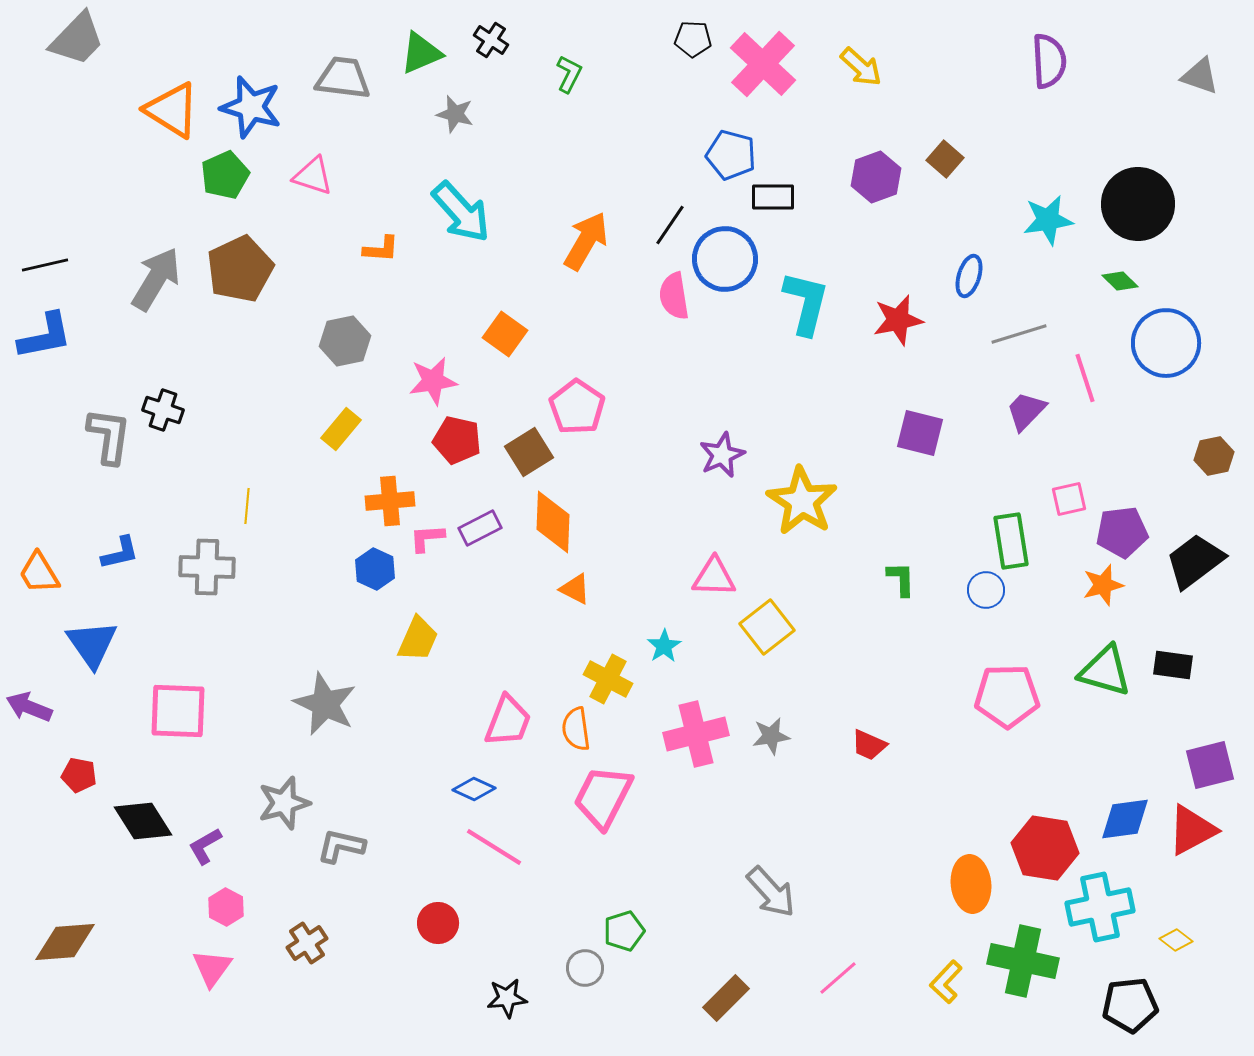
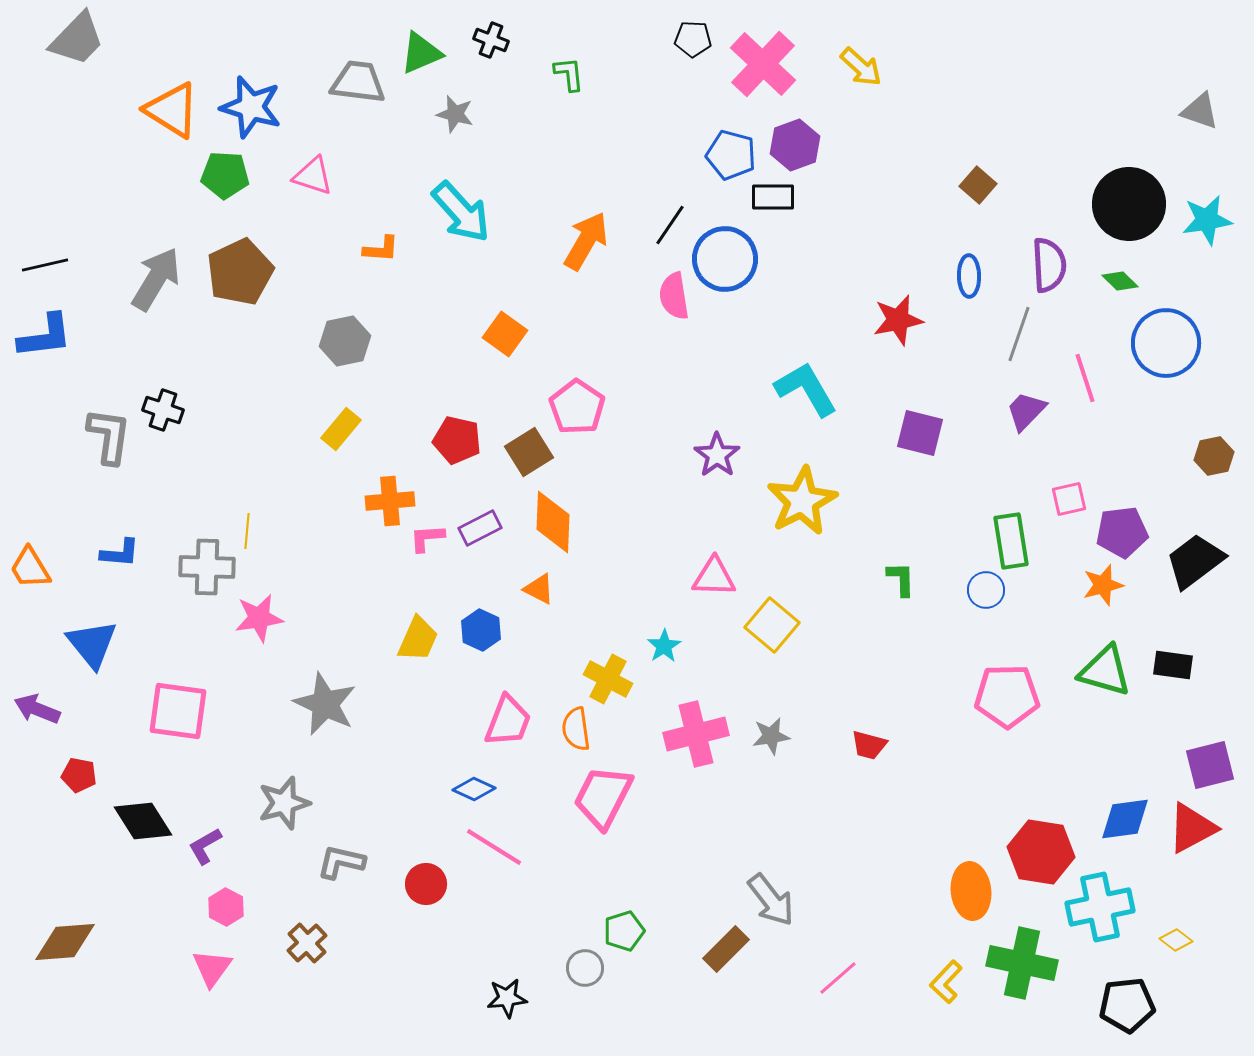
black cross at (491, 40): rotated 12 degrees counterclockwise
purple semicircle at (1049, 61): moved 204 px down
green L-shape at (569, 74): rotated 33 degrees counterclockwise
gray triangle at (1200, 76): moved 35 px down
gray trapezoid at (343, 78): moved 15 px right, 4 px down
brown square at (945, 159): moved 33 px right, 26 px down
green pentagon at (225, 175): rotated 27 degrees clockwise
purple hexagon at (876, 177): moved 81 px left, 32 px up
black circle at (1138, 204): moved 9 px left
cyan star at (1048, 220): moved 159 px right
brown pentagon at (240, 269): moved 3 px down
blue ellipse at (969, 276): rotated 18 degrees counterclockwise
cyan L-shape at (806, 303): moved 86 px down; rotated 44 degrees counterclockwise
gray line at (1019, 334): rotated 54 degrees counterclockwise
blue L-shape at (45, 336): rotated 4 degrees clockwise
pink star at (433, 381): moved 174 px left, 237 px down
purple star at (722, 455): moved 5 px left; rotated 12 degrees counterclockwise
yellow star at (802, 501): rotated 12 degrees clockwise
yellow line at (247, 506): moved 25 px down
blue L-shape at (120, 553): rotated 18 degrees clockwise
blue hexagon at (375, 569): moved 106 px right, 61 px down
orange trapezoid at (39, 573): moved 9 px left, 5 px up
orange triangle at (575, 589): moved 36 px left
yellow square at (767, 627): moved 5 px right, 2 px up; rotated 12 degrees counterclockwise
blue triangle at (92, 644): rotated 4 degrees counterclockwise
purple arrow at (29, 707): moved 8 px right, 2 px down
pink square at (178, 711): rotated 6 degrees clockwise
red trapezoid at (869, 745): rotated 9 degrees counterclockwise
red triangle at (1192, 830): moved 2 px up
gray L-shape at (341, 846): moved 16 px down
red hexagon at (1045, 848): moved 4 px left, 4 px down
orange ellipse at (971, 884): moved 7 px down
gray arrow at (771, 892): moved 8 px down; rotated 4 degrees clockwise
red circle at (438, 923): moved 12 px left, 39 px up
brown cross at (307, 943): rotated 9 degrees counterclockwise
green cross at (1023, 961): moved 1 px left, 2 px down
brown rectangle at (726, 998): moved 49 px up
black pentagon at (1130, 1005): moved 3 px left
